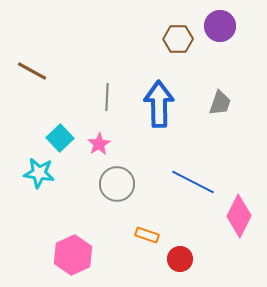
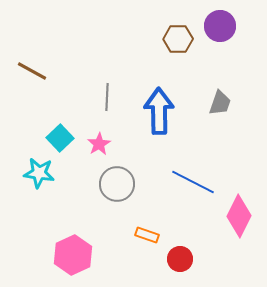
blue arrow: moved 7 px down
